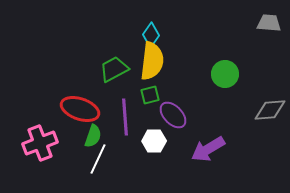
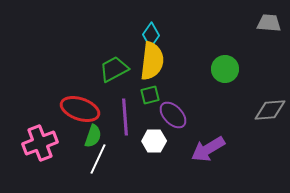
green circle: moved 5 px up
